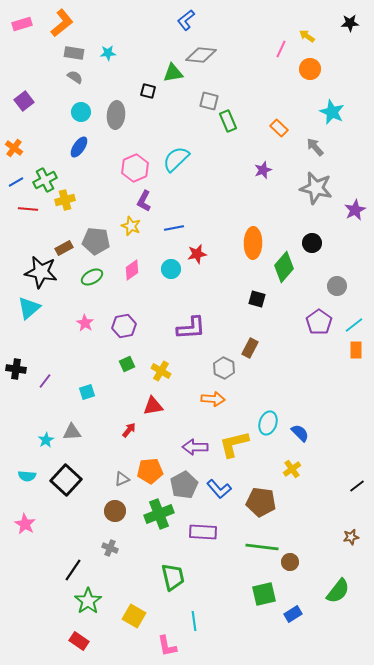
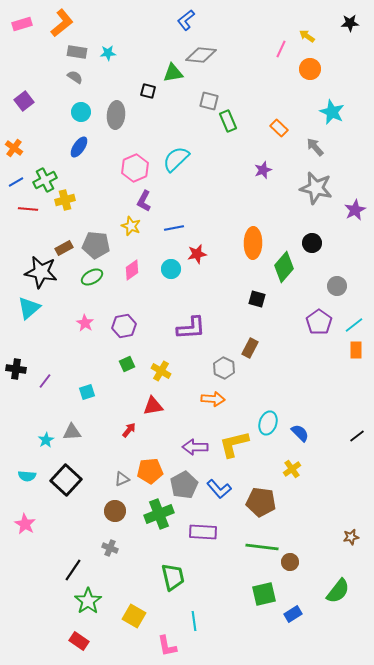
gray rectangle at (74, 53): moved 3 px right, 1 px up
gray pentagon at (96, 241): moved 4 px down
black line at (357, 486): moved 50 px up
